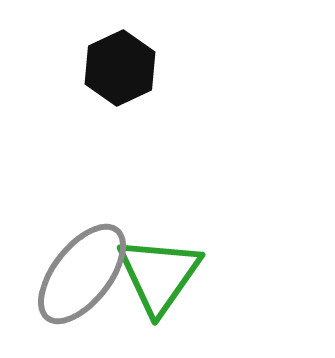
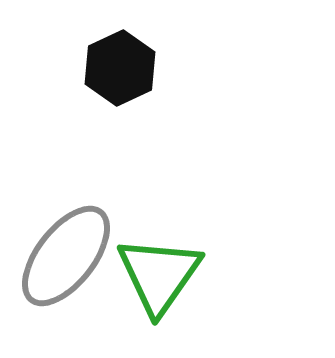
gray ellipse: moved 16 px left, 18 px up
